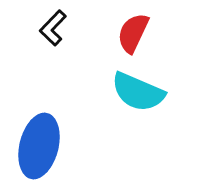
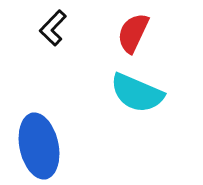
cyan semicircle: moved 1 px left, 1 px down
blue ellipse: rotated 26 degrees counterclockwise
